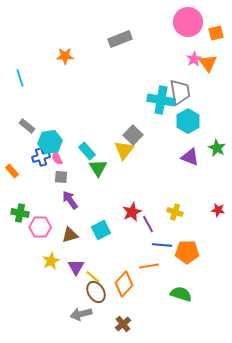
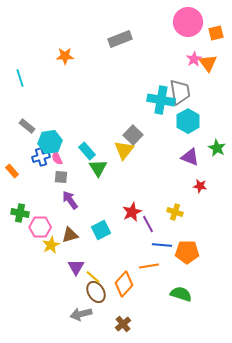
red star at (218, 210): moved 18 px left, 24 px up
yellow star at (51, 261): moved 16 px up
